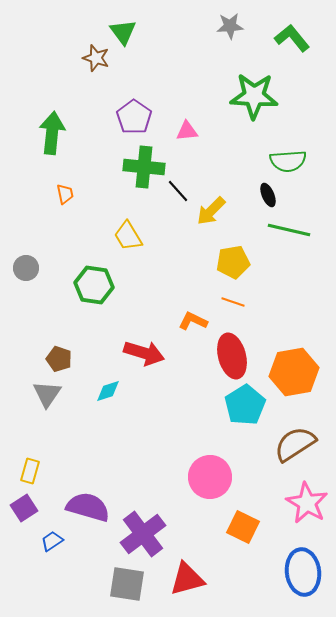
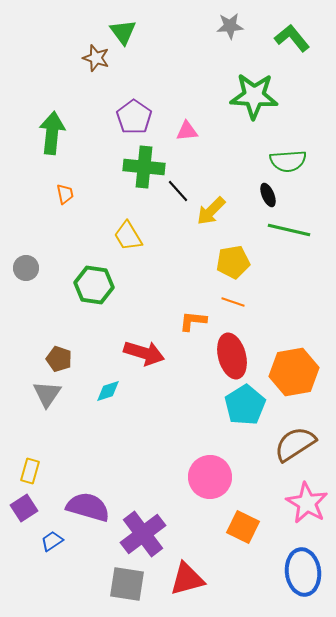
orange L-shape: rotated 20 degrees counterclockwise
